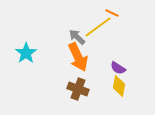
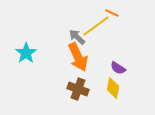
yellow line: moved 2 px left, 1 px up
yellow diamond: moved 6 px left, 2 px down
